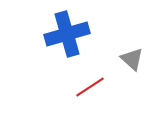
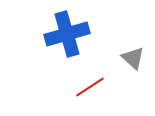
gray triangle: moved 1 px right, 1 px up
